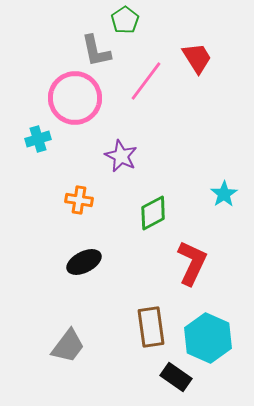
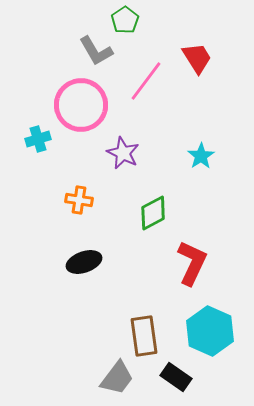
gray L-shape: rotated 18 degrees counterclockwise
pink circle: moved 6 px right, 7 px down
purple star: moved 2 px right, 3 px up
cyan star: moved 23 px left, 38 px up
black ellipse: rotated 8 degrees clockwise
brown rectangle: moved 7 px left, 9 px down
cyan hexagon: moved 2 px right, 7 px up
gray trapezoid: moved 49 px right, 32 px down
